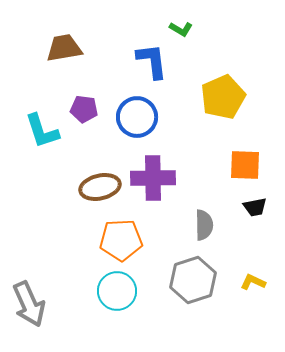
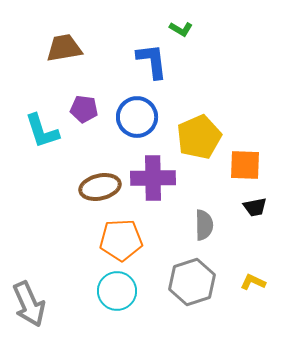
yellow pentagon: moved 24 px left, 40 px down
gray hexagon: moved 1 px left, 2 px down
